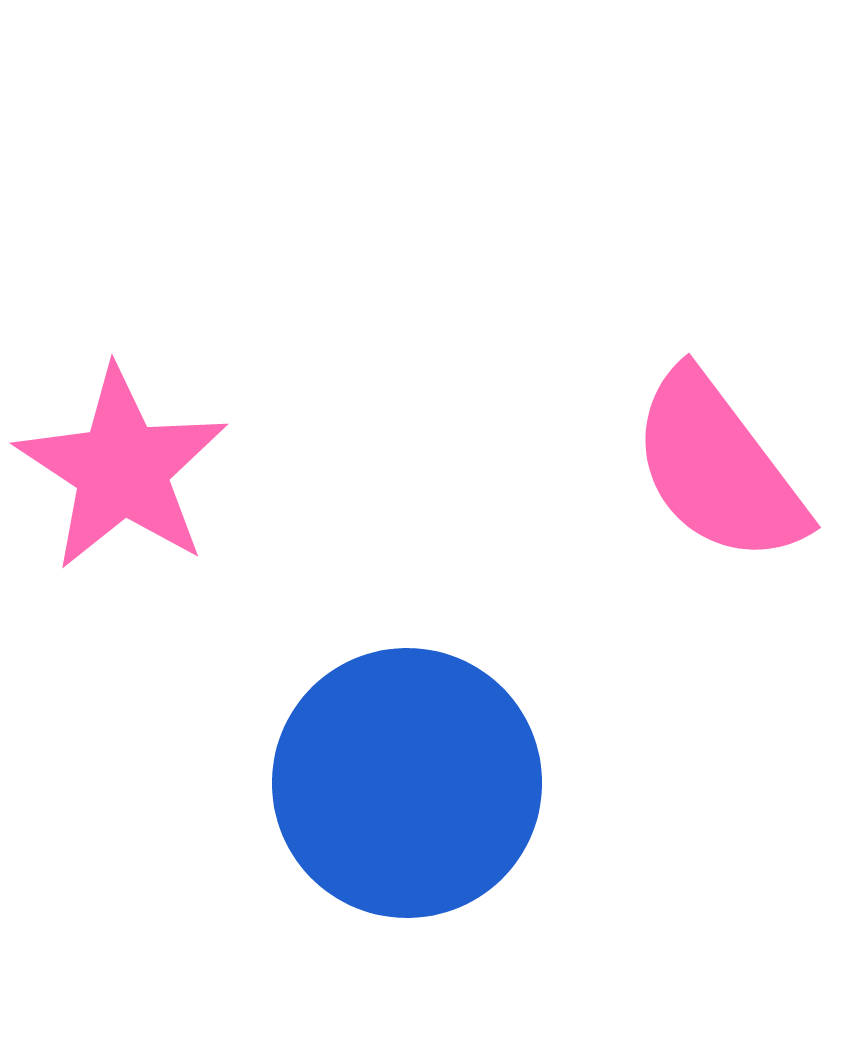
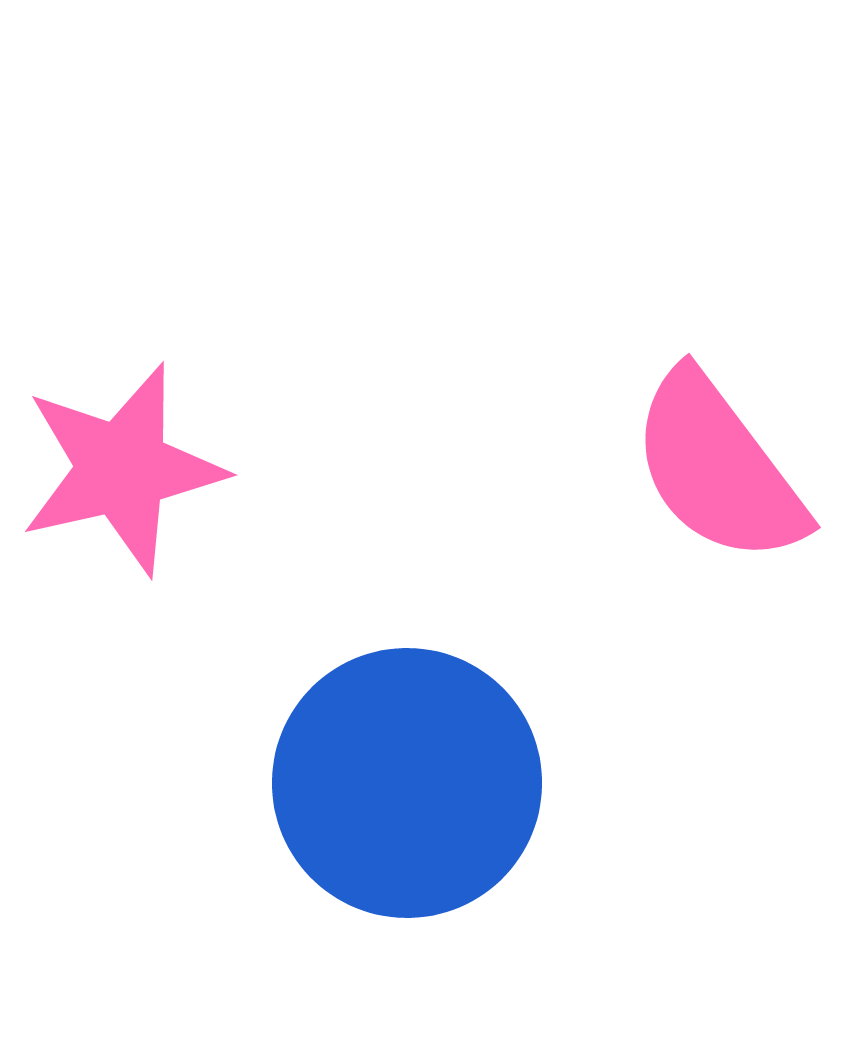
pink star: rotated 26 degrees clockwise
